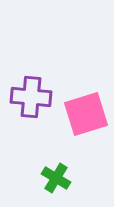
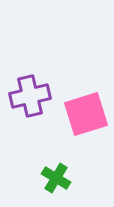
purple cross: moved 1 px left, 1 px up; rotated 18 degrees counterclockwise
